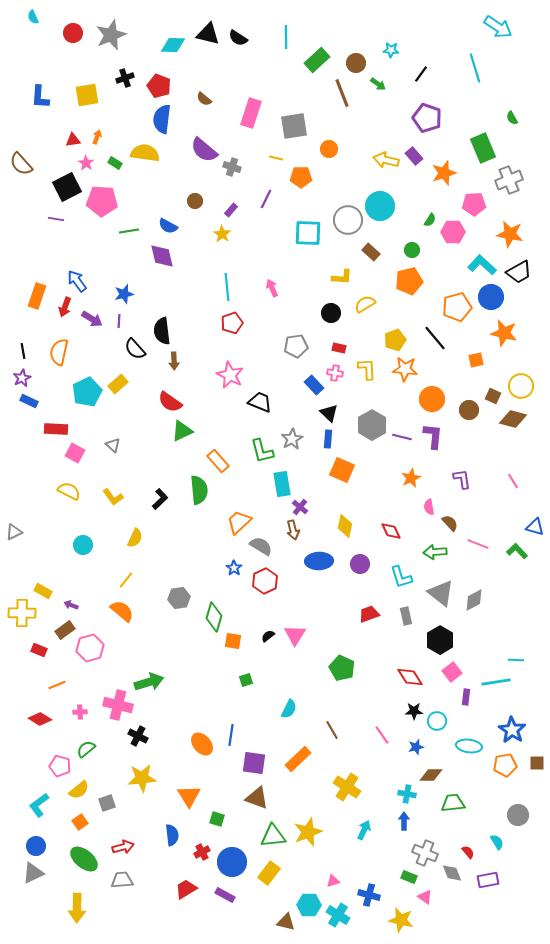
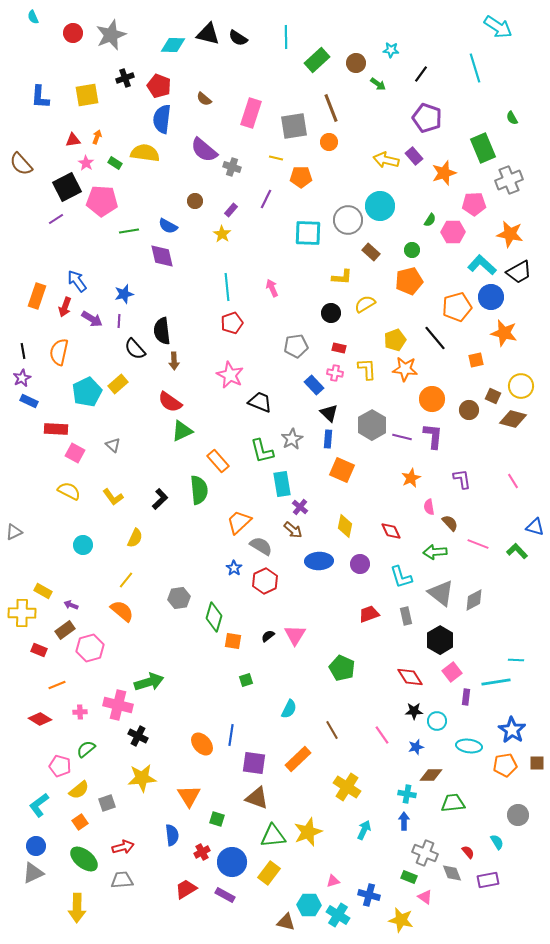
brown line at (342, 93): moved 11 px left, 15 px down
orange circle at (329, 149): moved 7 px up
purple line at (56, 219): rotated 42 degrees counterclockwise
brown arrow at (293, 530): rotated 36 degrees counterclockwise
